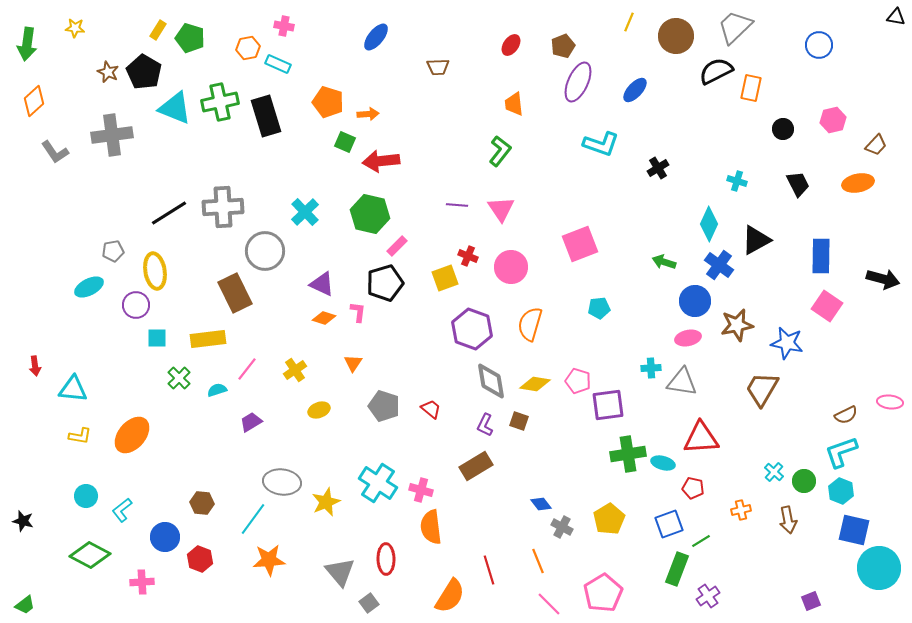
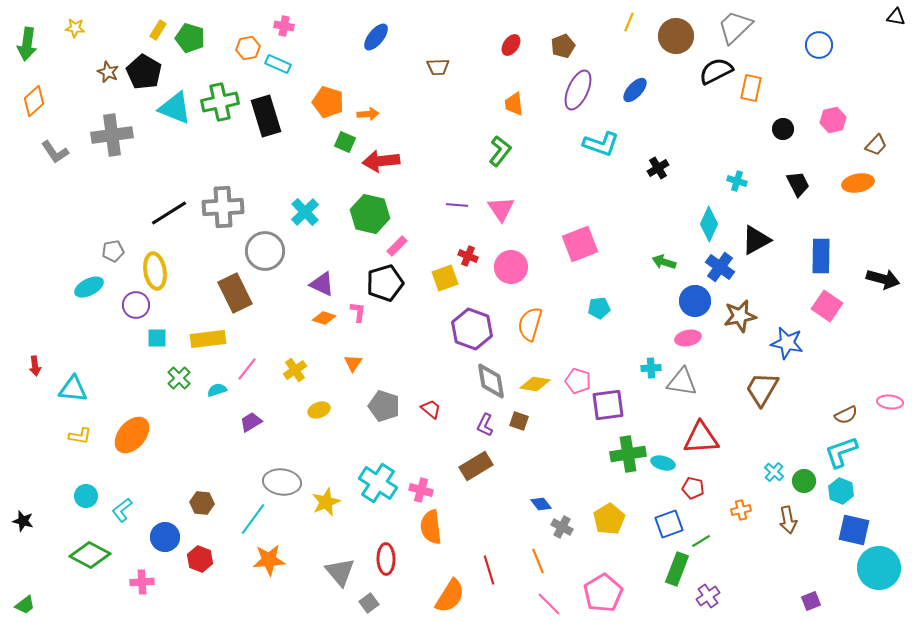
purple ellipse at (578, 82): moved 8 px down
blue cross at (719, 265): moved 1 px right, 2 px down
brown star at (737, 325): moved 3 px right, 9 px up
